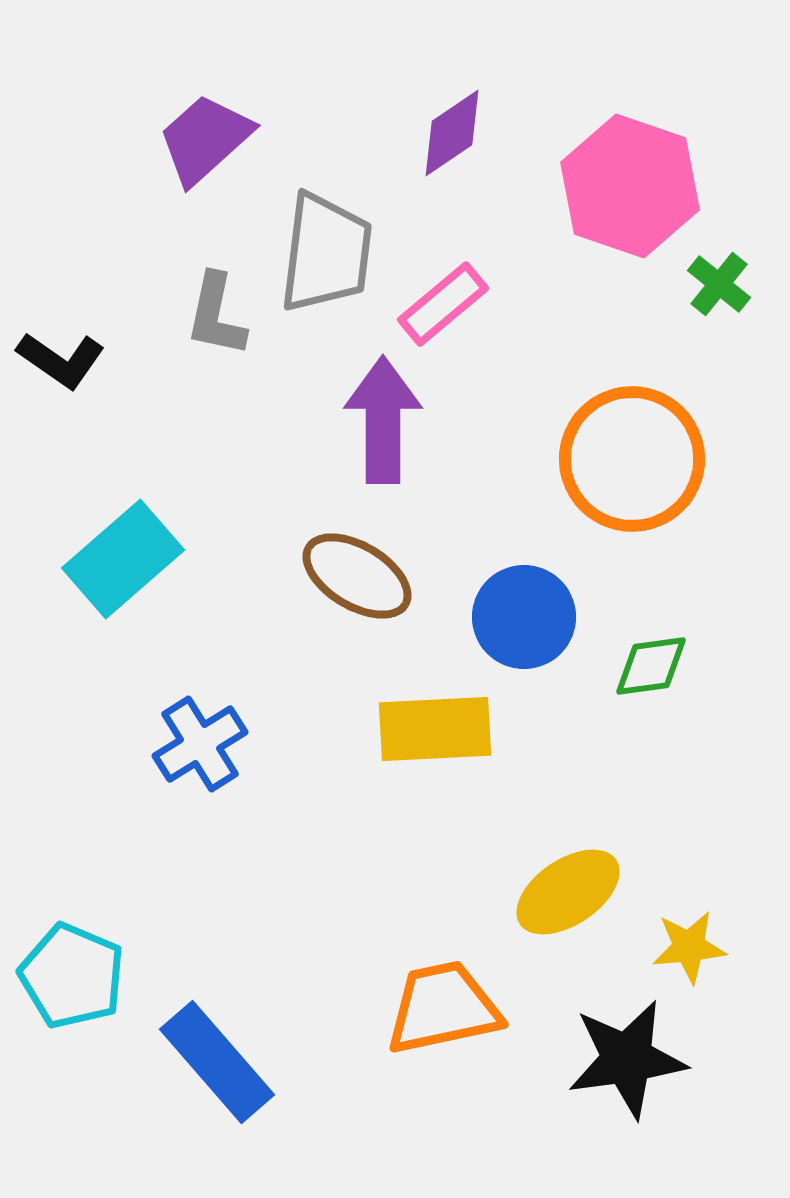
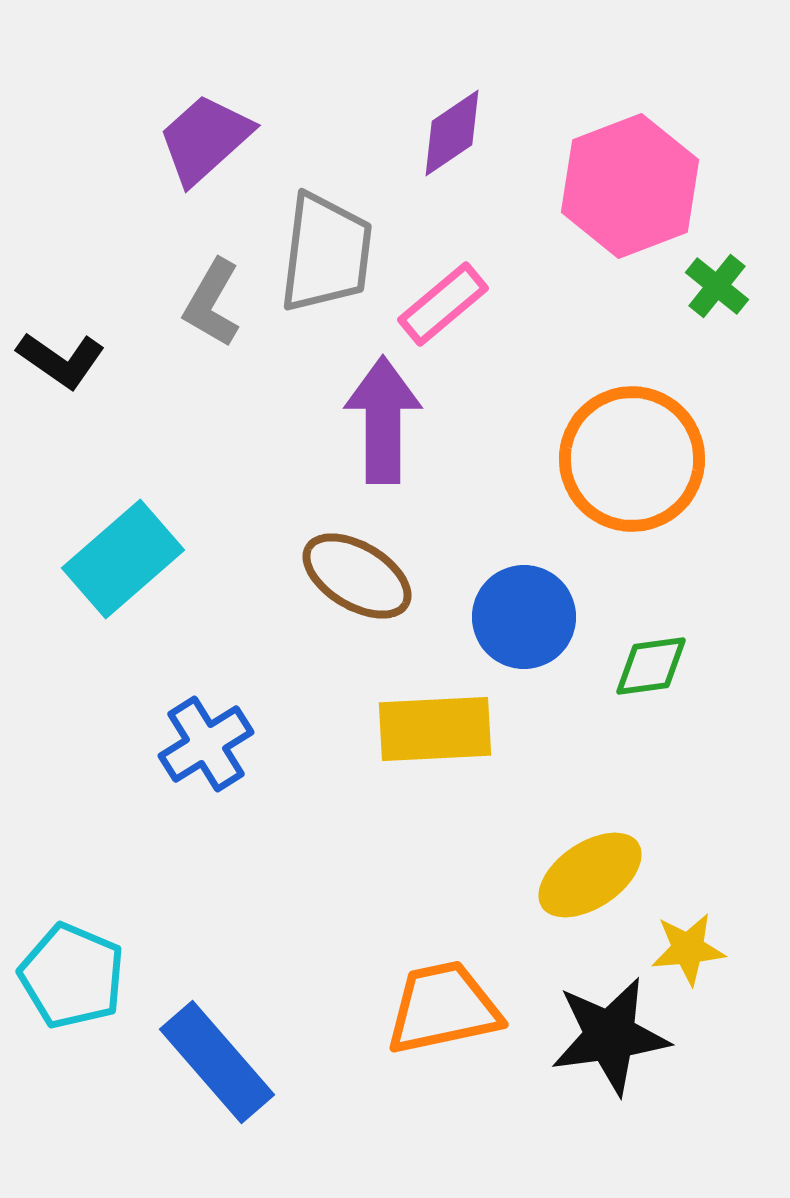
pink hexagon: rotated 20 degrees clockwise
green cross: moved 2 px left, 2 px down
gray L-shape: moved 4 px left, 12 px up; rotated 18 degrees clockwise
blue cross: moved 6 px right
yellow ellipse: moved 22 px right, 17 px up
yellow star: moved 1 px left, 2 px down
black star: moved 17 px left, 23 px up
